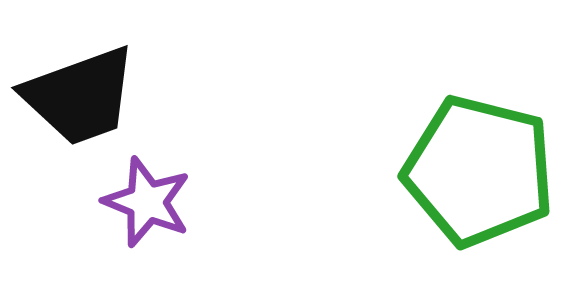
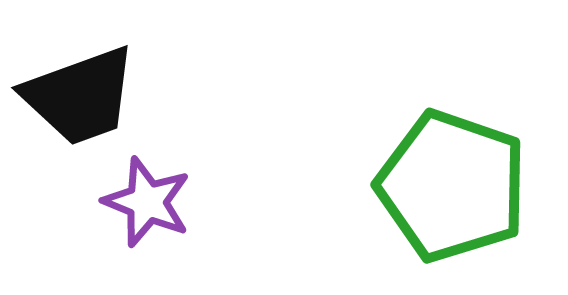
green pentagon: moved 27 px left, 15 px down; rotated 5 degrees clockwise
